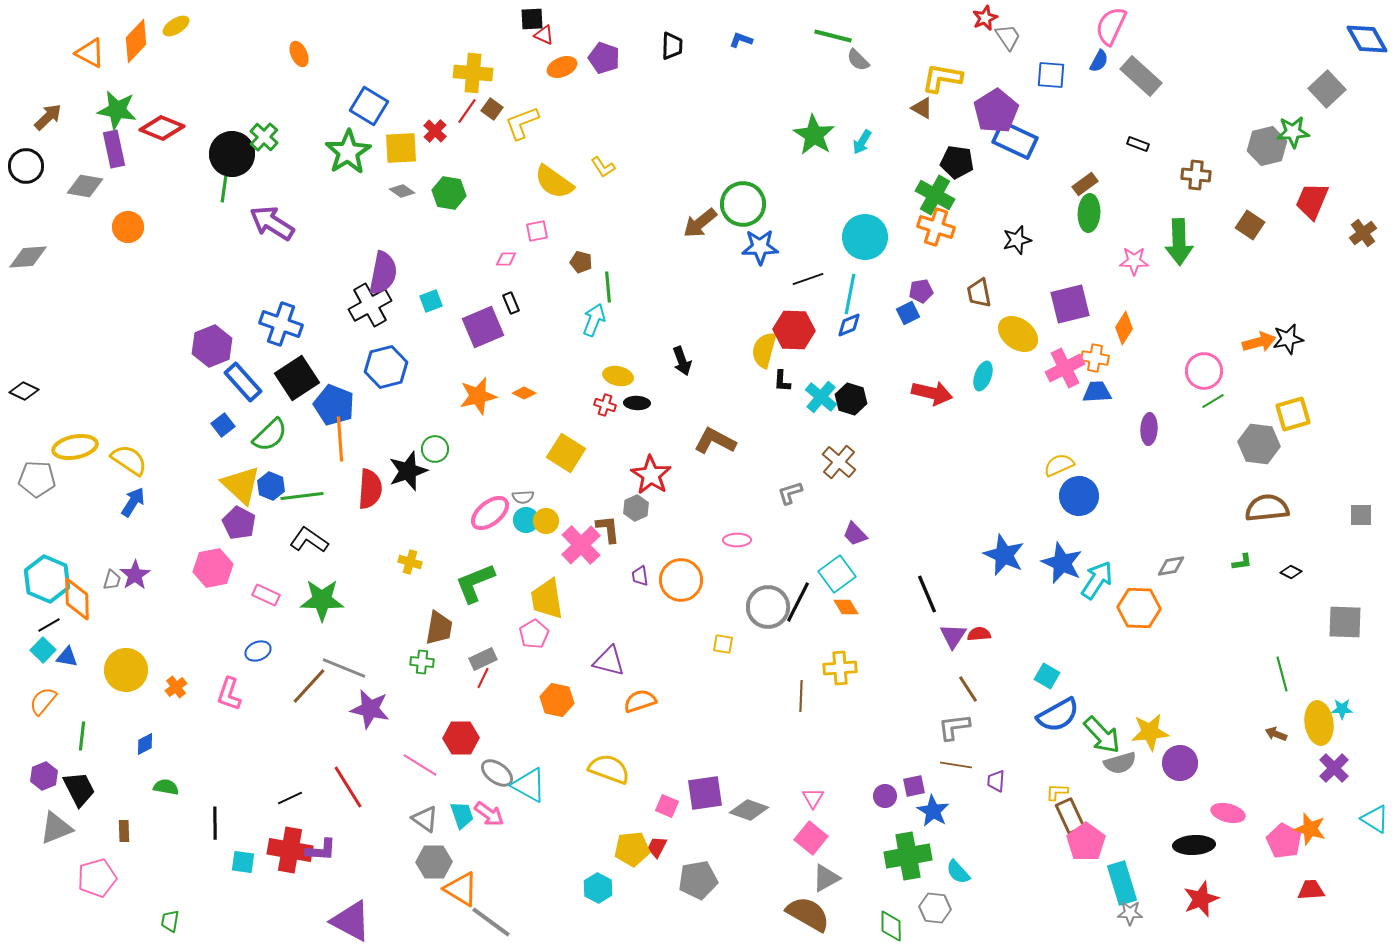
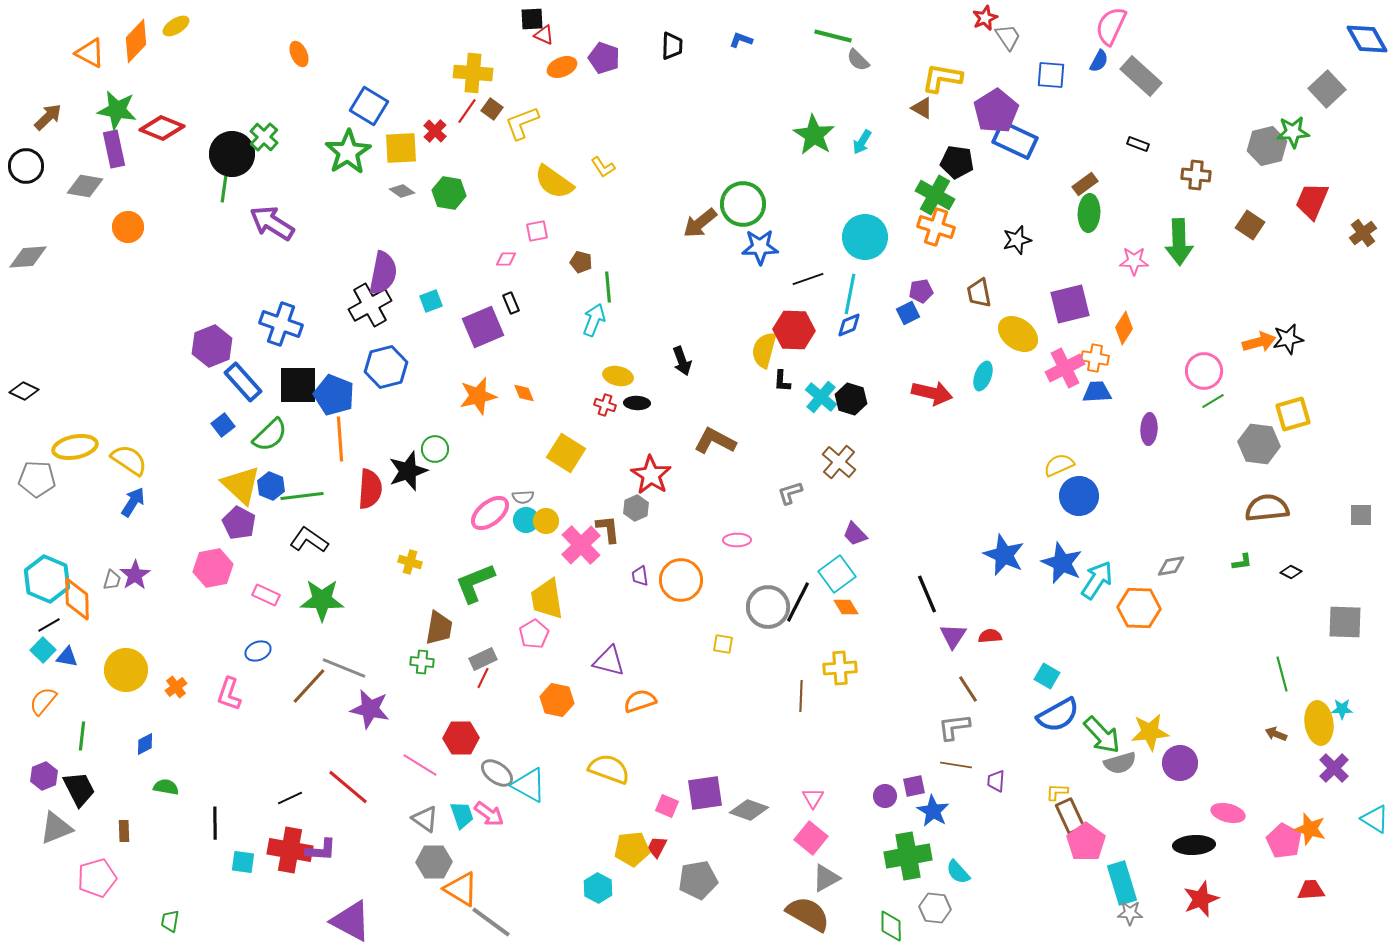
black square at (297, 378): moved 1 px right, 7 px down; rotated 33 degrees clockwise
orange diamond at (524, 393): rotated 40 degrees clockwise
blue pentagon at (334, 405): moved 10 px up
red semicircle at (979, 634): moved 11 px right, 2 px down
red line at (348, 787): rotated 18 degrees counterclockwise
